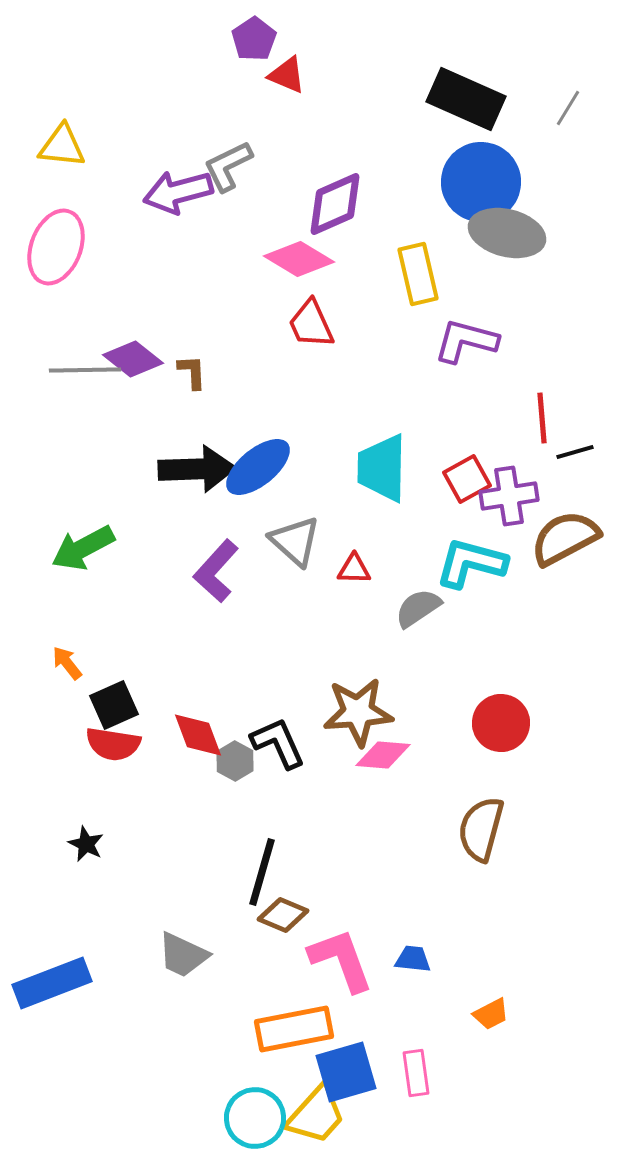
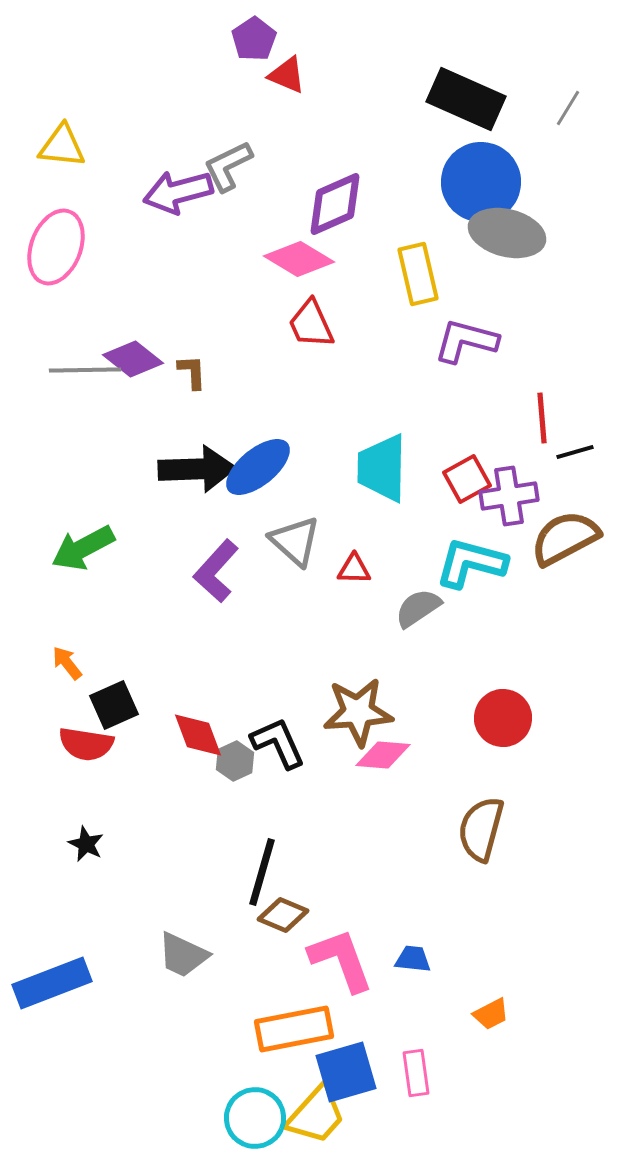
red circle at (501, 723): moved 2 px right, 5 px up
red semicircle at (113, 744): moved 27 px left
gray hexagon at (235, 761): rotated 6 degrees clockwise
